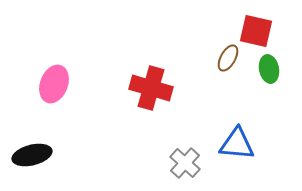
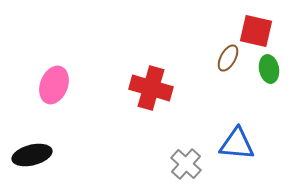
pink ellipse: moved 1 px down
gray cross: moved 1 px right, 1 px down
